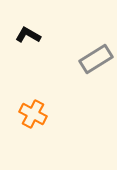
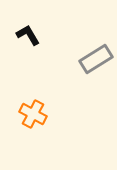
black L-shape: rotated 30 degrees clockwise
